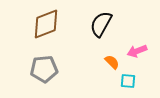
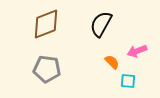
gray pentagon: moved 3 px right; rotated 12 degrees clockwise
